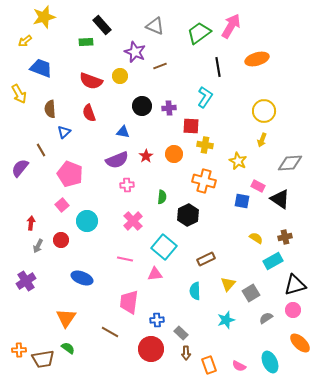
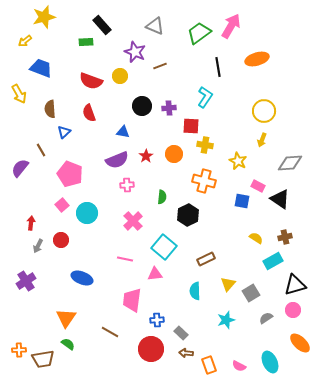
cyan circle at (87, 221): moved 8 px up
pink trapezoid at (129, 302): moved 3 px right, 2 px up
green semicircle at (68, 348): moved 4 px up
brown arrow at (186, 353): rotated 96 degrees clockwise
